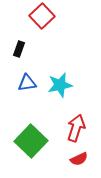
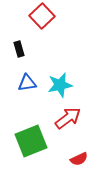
black rectangle: rotated 35 degrees counterclockwise
red arrow: moved 8 px left, 10 px up; rotated 36 degrees clockwise
green square: rotated 24 degrees clockwise
